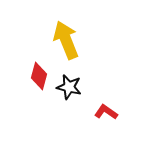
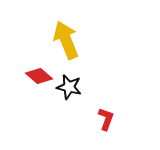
red diamond: rotated 64 degrees counterclockwise
red L-shape: moved 7 px down; rotated 75 degrees clockwise
